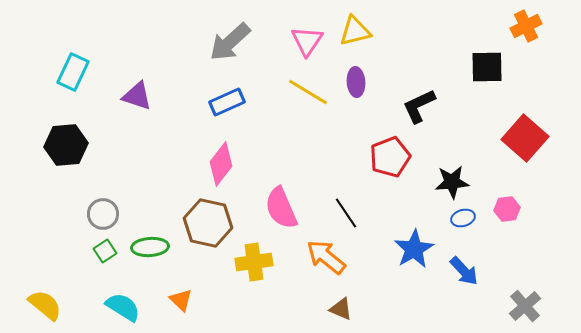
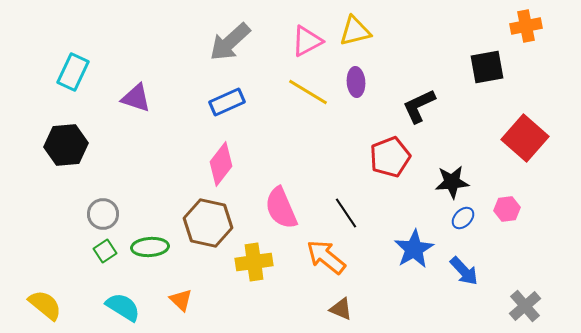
orange cross: rotated 16 degrees clockwise
pink triangle: rotated 28 degrees clockwise
black square: rotated 9 degrees counterclockwise
purple triangle: moved 1 px left, 2 px down
blue ellipse: rotated 30 degrees counterclockwise
